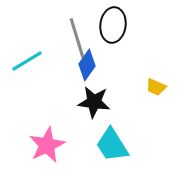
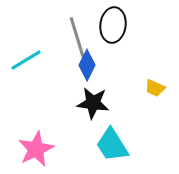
gray line: moved 1 px up
cyan line: moved 1 px left, 1 px up
blue diamond: rotated 8 degrees counterclockwise
yellow trapezoid: moved 1 px left, 1 px down
black star: moved 1 px left, 1 px down
pink star: moved 11 px left, 4 px down
